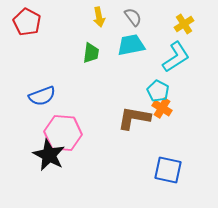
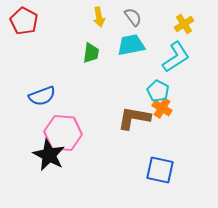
red pentagon: moved 3 px left, 1 px up
blue square: moved 8 px left
